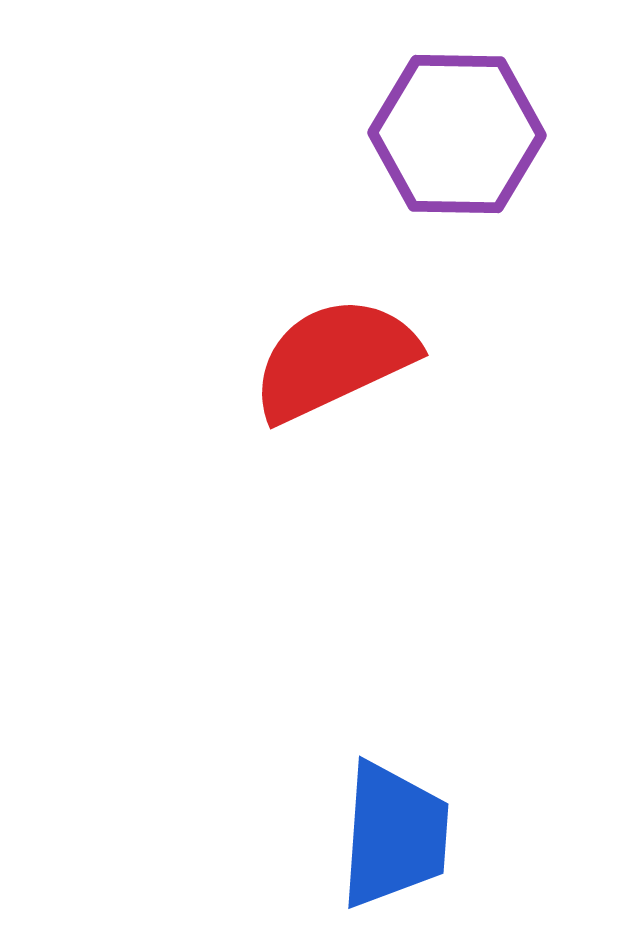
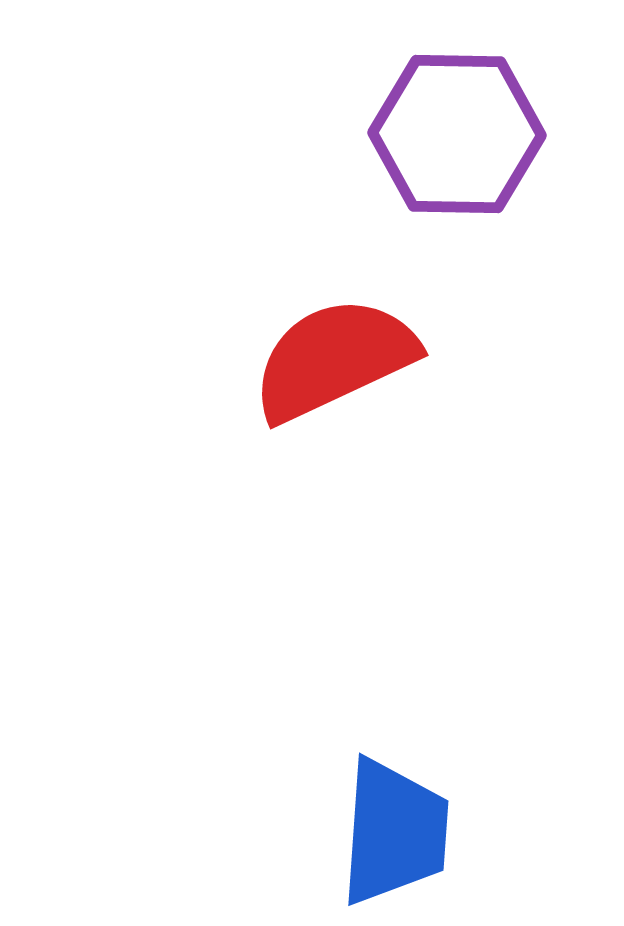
blue trapezoid: moved 3 px up
